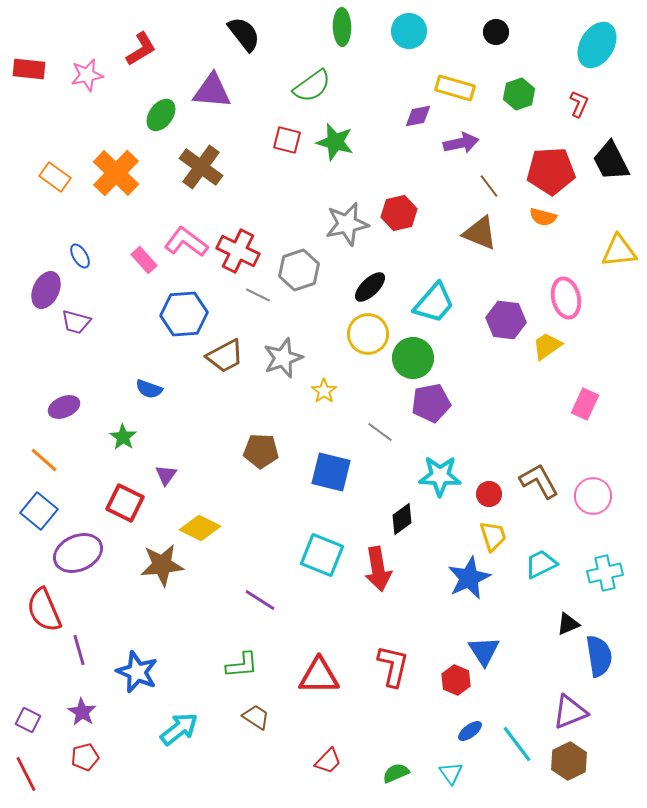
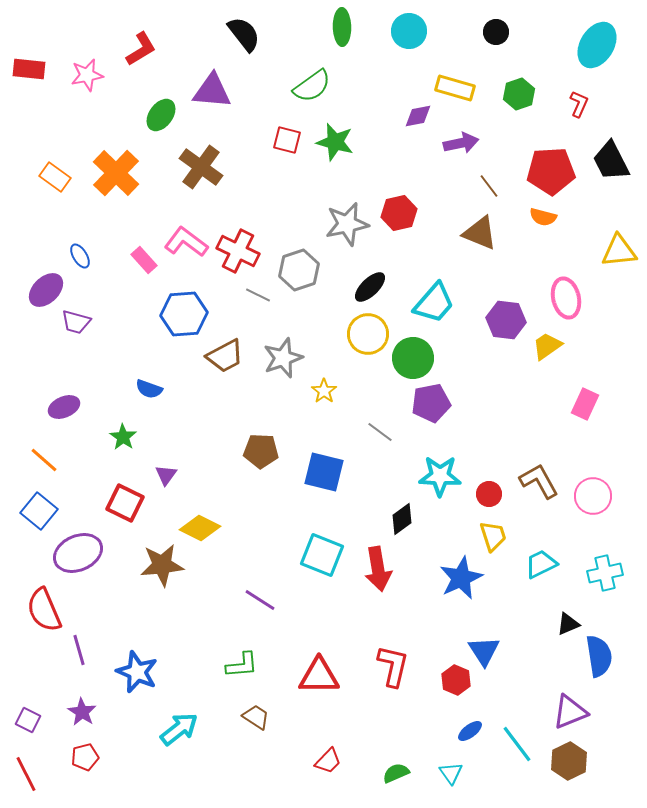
purple ellipse at (46, 290): rotated 21 degrees clockwise
blue square at (331, 472): moved 7 px left
blue star at (469, 578): moved 8 px left
